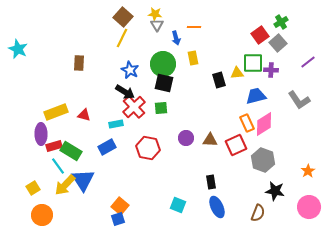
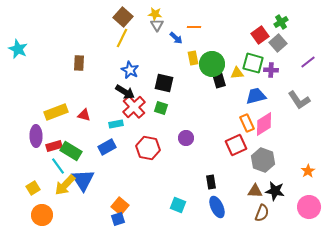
blue arrow at (176, 38): rotated 32 degrees counterclockwise
green square at (253, 63): rotated 15 degrees clockwise
green circle at (163, 64): moved 49 px right
green square at (161, 108): rotated 24 degrees clockwise
purple ellipse at (41, 134): moved 5 px left, 2 px down
brown triangle at (210, 140): moved 45 px right, 51 px down
brown semicircle at (258, 213): moved 4 px right
